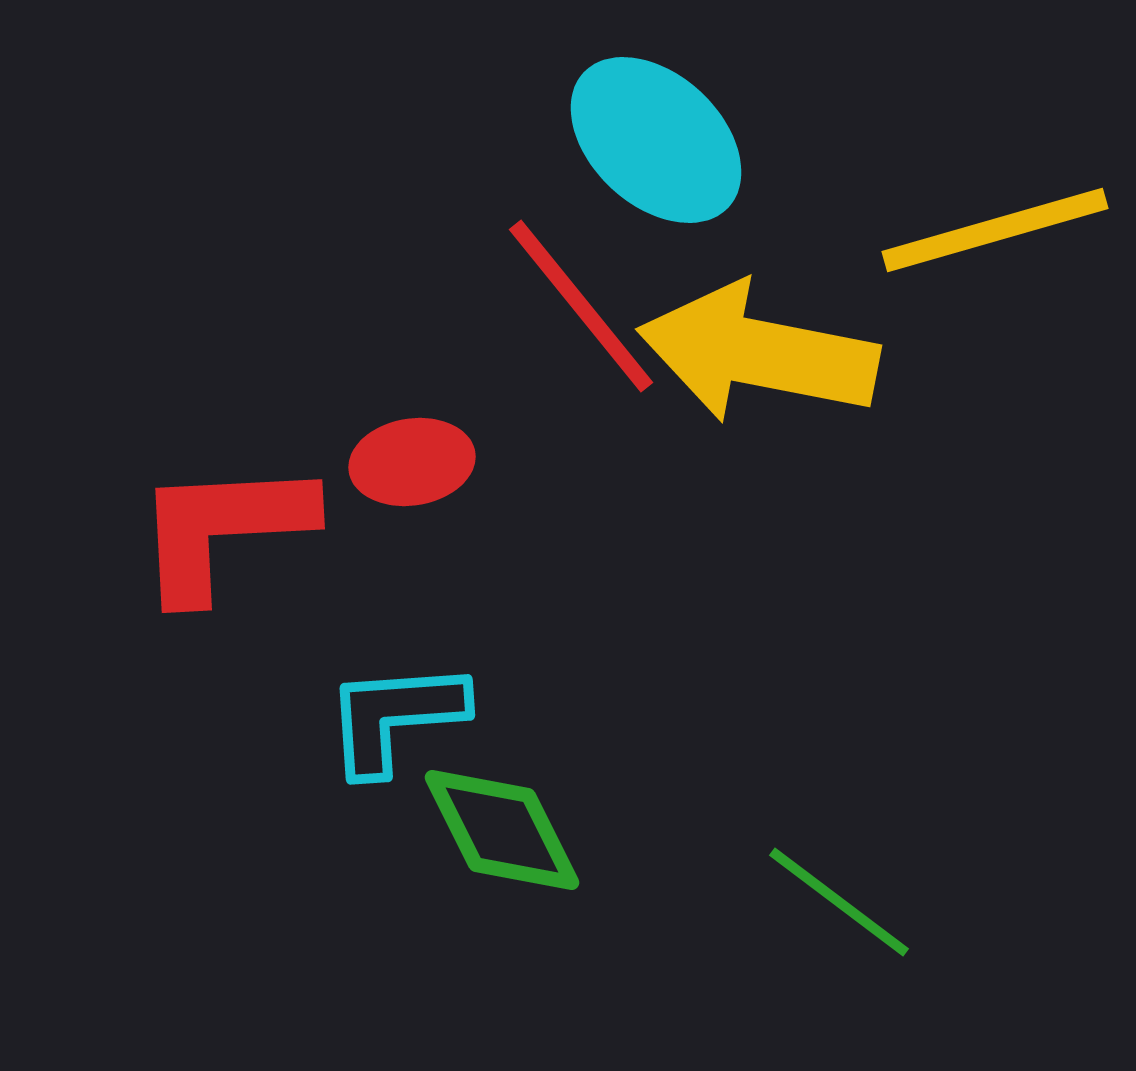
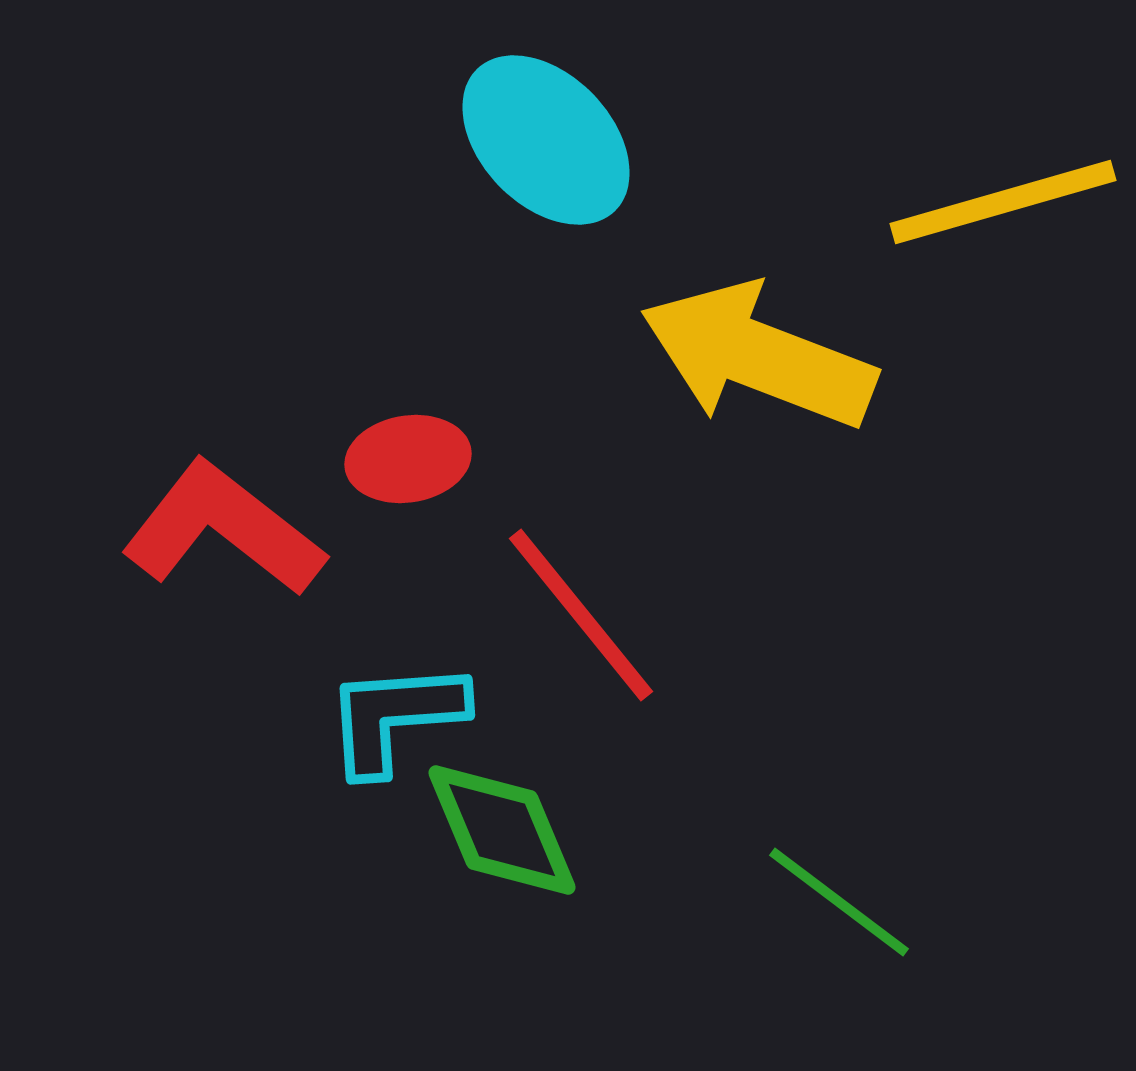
cyan ellipse: moved 110 px left; rotated 3 degrees clockwise
yellow line: moved 8 px right, 28 px up
red line: moved 309 px down
yellow arrow: moved 3 px down; rotated 10 degrees clockwise
red ellipse: moved 4 px left, 3 px up
red L-shape: rotated 41 degrees clockwise
green diamond: rotated 4 degrees clockwise
